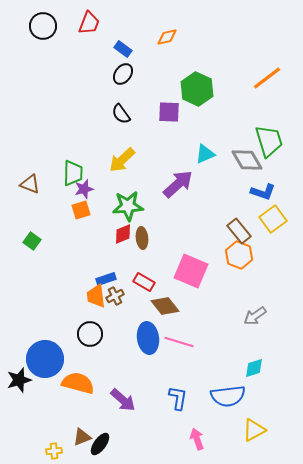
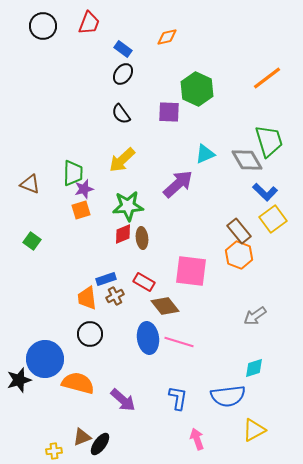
blue L-shape at (263, 192): moved 2 px right; rotated 25 degrees clockwise
pink square at (191, 271): rotated 16 degrees counterclockwise
orange trapezoid at (96, 296): moved 9 px left, 2 px down
